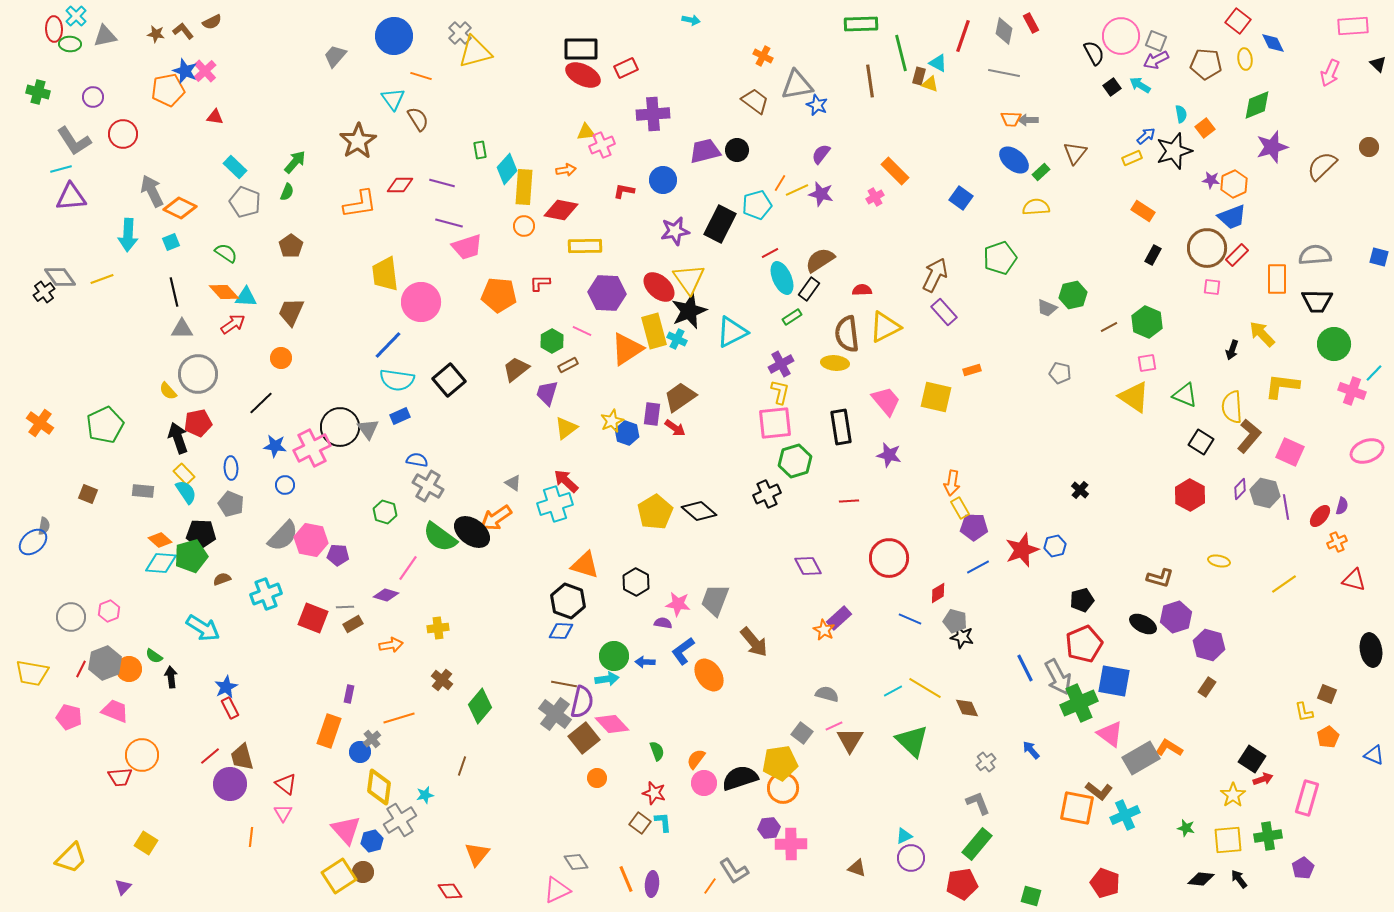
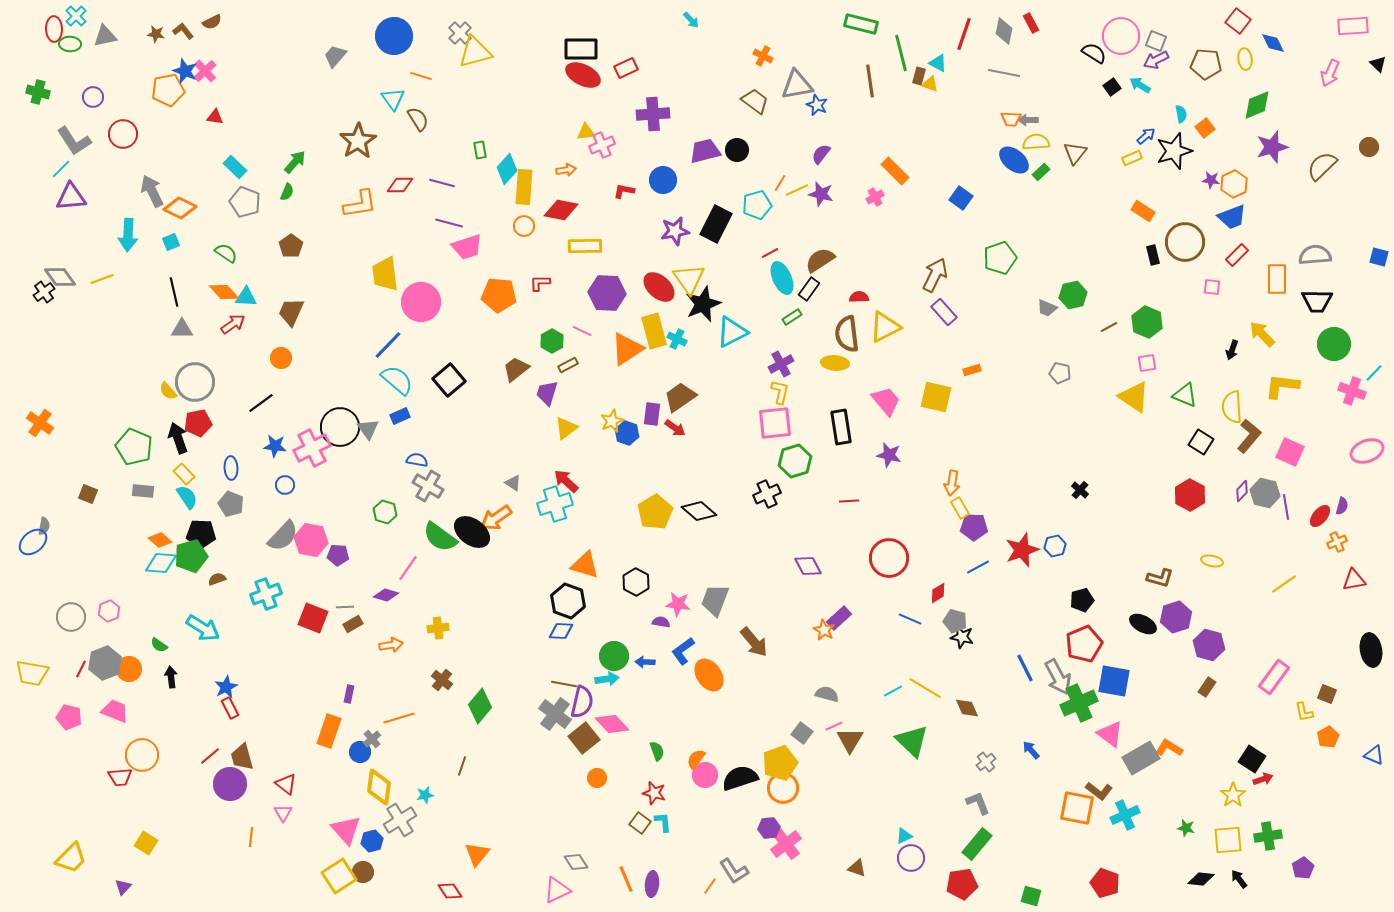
cyan arrow at (691, 20): rotated 36 degrees clockwise
green rectangle at (861, 24): rotated 16 degrees clockwise
red line at (963, 36): moved 1 px right, 2 px up
black semicircle at (1094, 53): rotated 30 degrees counterclockwise
cyan line at (61, 169): rotated 30 degrees counterclockwise
yellow semicircle at (1036, 207): moved 65 px up
black rectangle at (720, 224): moved 4 px left
brown circle at (1207, 248): moved 22 px left, 6 px up
black rectangle at (1153, 255): rotated 42 degrees counterclockwise
red semicircle at (862, 290): moved 3 px left, 7 px down
black star at (689, 311): moved 14 px right, 7 px up
gray circle at (198, 374): moved 3 px left, 8 px down
cyan semicircle at (397, 380): rotated 148 degrees counterclockwise
black line at (261, 403): rotated 8 degrees clockwise
green pentagon at (105, 425): moved 29 px right, 22 px down; rotated 24 degrees counterclockwise
purple diamond at (1240, 489): moved 2 px right, 2 px down
cyan semicircle at (186, 492): moved 1 px right, 5 px down
yellow ellipse at (1219, 561): moved 7 px left
brown semicircle at (222, 579): moved 5 px left
red triangle at (1354, 580): rotated 25 degrees counterclockwise
purple semicircle at (663, 623): moved 2 px left, 1 px up
green semicircle at (154, 656): moved 5 px right, 11 px up
yellow pentagon at (780, 763): rotated 12 degrees counterclockwise
pink circle at (704, 783): moved 1 px right, 8 px up
pink rectangle at (1307, 798): moved 33 px left, 121 px up; rotated 20 degrees clockwise
pink cross at (791, 844): moved 5 px left; rotated 36 degrees counterclockwise
